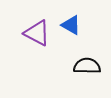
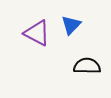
blue triangle: rotated 45 degrees clockwise
